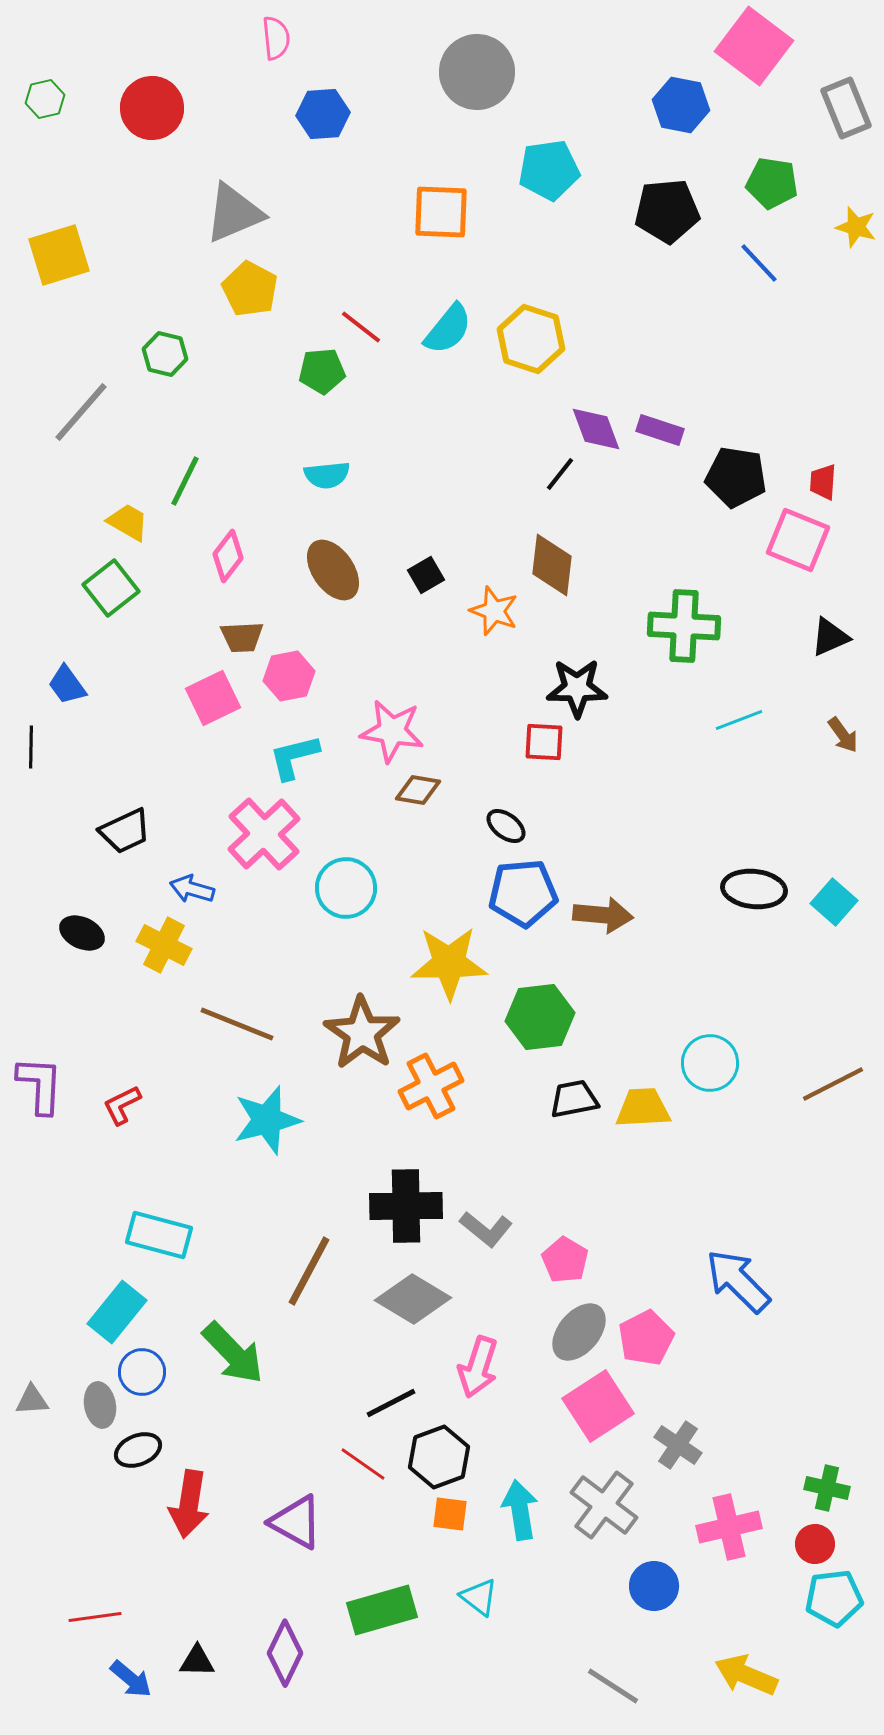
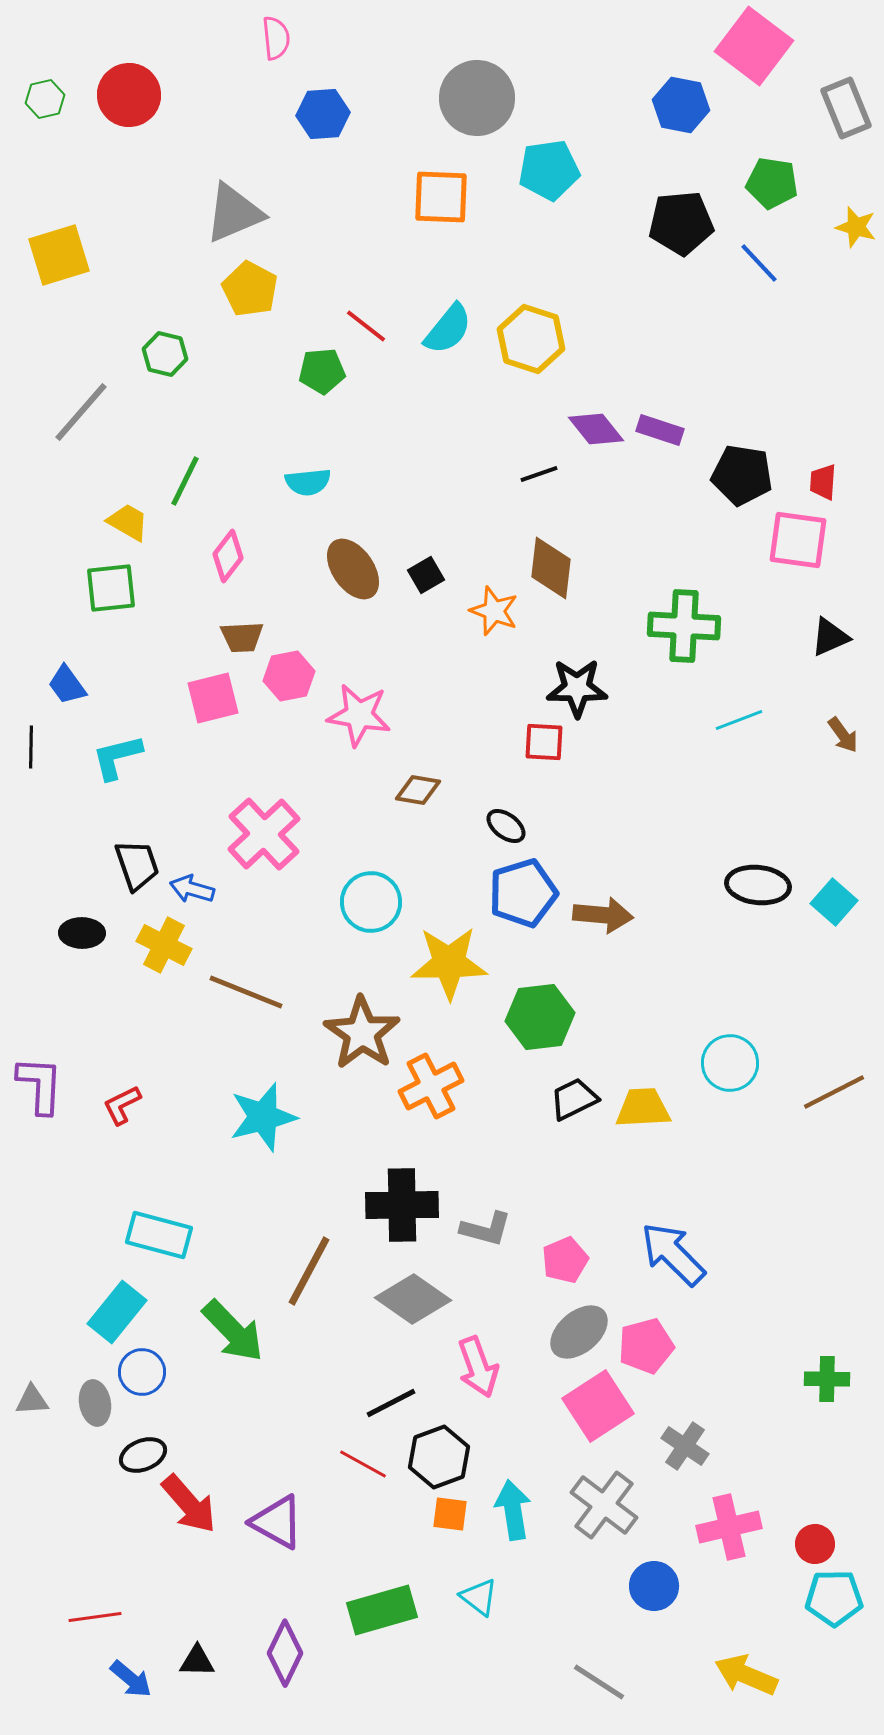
gray circle at (477, 72): moved 26 px down
red circle at (152, 108): moved 23 px left, 13 px up
black pentagon at (667, 211): moved 14 px right, 12 px down
orange square at (441, 212): moved 15 px up
red line at (361, 327): moved 5 px right, 1 px up
purple diamond at (596, 429): rotated 18 degrees counterclockwise
black line at (560, 474): moved 21 px left; rotated 33 degrees clockwise
cyan semicircle at (327, 475): moved 19 px left, 7 px down
black pentagon at (736, 477): moved 6 px right, 2 px up
pink square at (798, 540): rotated 14 degrees counterclockwise
brown diamond at (552, 565): moved 1 px left, 3 px down
brown ellipse at (333, 570): moved 20 px right, 1 px up
green square at (111, 588): rotated 32 degrees clockwise
pink square at (213, 698): rotated 12 degrees clockwise
pink star at (392, 731): moved 33 px left, 16 px up
cyan L-shape at (294, 757): moved 177 px left
black trapezoid at (125, 831): moved 12 px right, 34 px down; rotated 84 degrees counterclockwise
cyan circle at (346, 888): moved 25 px right, 14 px down
black ellipse at (754, 889): moved 4 px right, 4 px up
blue pentagon at (523, 893): rotated 12 degrees counterclockwise
black ellipse at (82, 933): rotated 24 degrees counterclockwise
brown line at (237, 1024): moved 9 px right, 32 px up
cyan circle at (710, 1063): moved 20 px right
brown line at (833, 1084): moved 1 px right, 8 px down
black trapezoid at (574, 1099): rotated 15 degrees counterclockwise
cyan star at (267, 1120): moved 4 px left, 3 px up
black cross at (406, 1206): moved 4 px left, 1 px up
gray L-shape at (486, 1229): rotated 24 degrees counterclockwise
pink pentagon at (565, 1260): rotated 18 degrees clockwise
blue arrow at (738, 1281): moved 65 px left, 27 px up
gray diamond at (413, 1299): rotated 4 degrees clockwise
gray ellipse at (579, 1332): rotated 10 degrees clockwise
pink pentagon at (646, 1338): moved 8 px down; rotated 12 degrees clockwise
green arrow at (233, 1353): moved 22 px up
pink arrow at (478, 1367): rotated 38 degrees counterclockwise
gray ellipse at (100, 1405): moved 5 px left, 2 px up
gray cross at (678, 1445): moved 7 px right, 1 px down
black ellipse at (138, 1450): moved 5 px right, 5 px down
red line at (363, 1464): rotated 6 degrees counterclockwise
green cross at (827, 1488): moved 109 px up; rotated 12 degrees counterclockwise
red arrow at (189, 1504): rotated 50 degrees counterclockwise
cyan arrow at (520, 1510): moved 7 px left
purple triangle at (296, 1522): moved 19 px left
cyan pentagon at (834, 1598): rotated 6 degrees clockwise
gray line at (613, 1686): moved 14 px left, 4 px up
